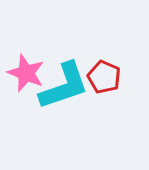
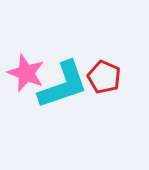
cyan L-shape: moved 1 px left, 1 px up
